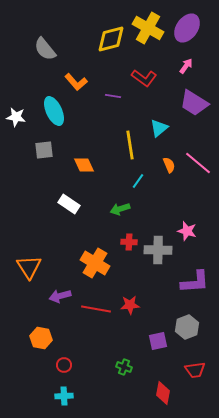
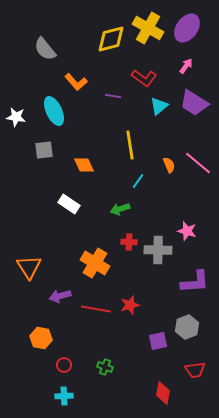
cyan triangle: moved 22 px up
red star: rotated 12 degrees counterclockwise
green cross: moved 19 px left
